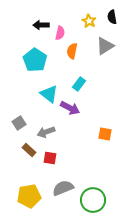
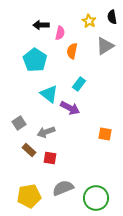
green circle: moved 3 px right, 2 px up
